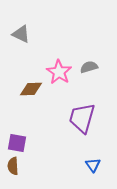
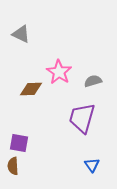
gray semicircle: moved 4 px right, 14 px down
purple square: moved 2 px right
blue triangle: moved 1 px left
